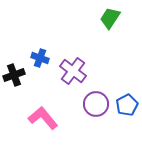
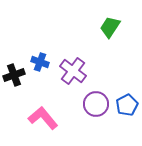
green trapezoid: moved 9 px down
blue cross: moved 4 px down
